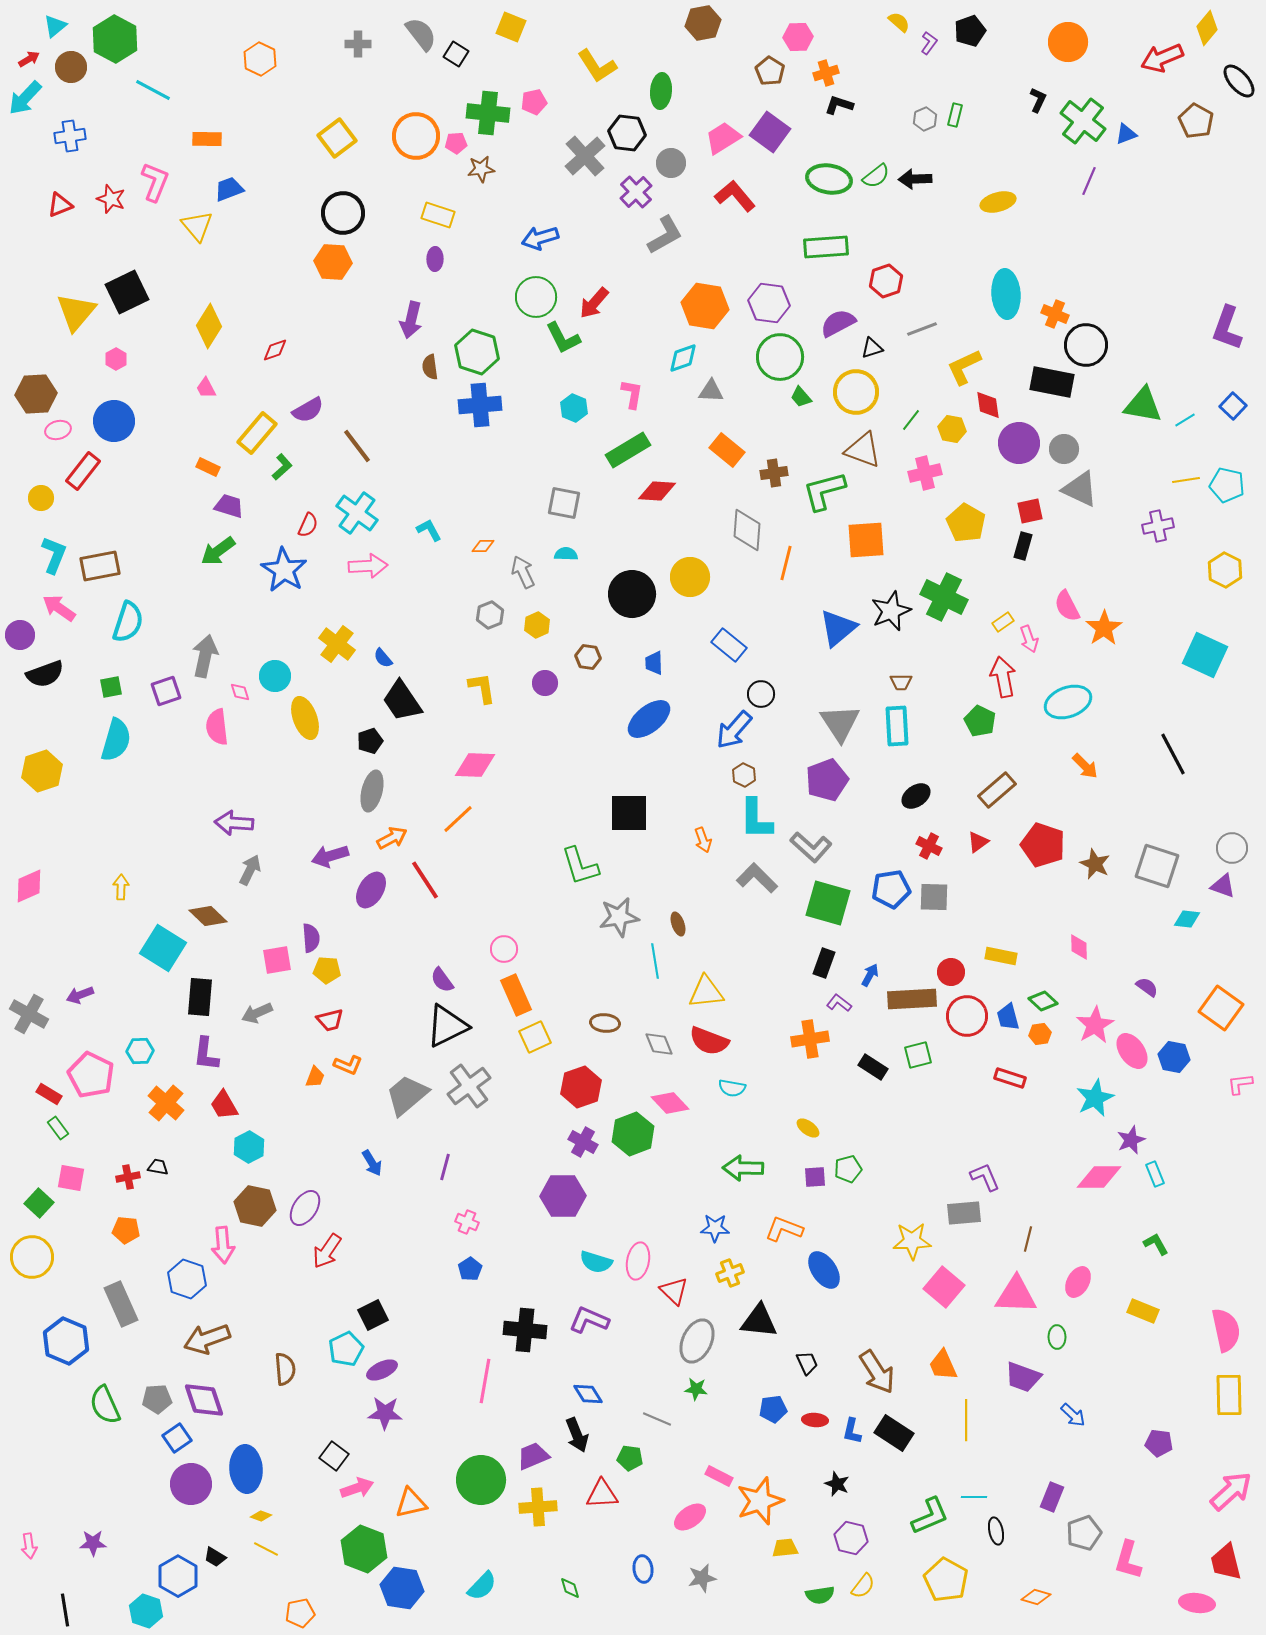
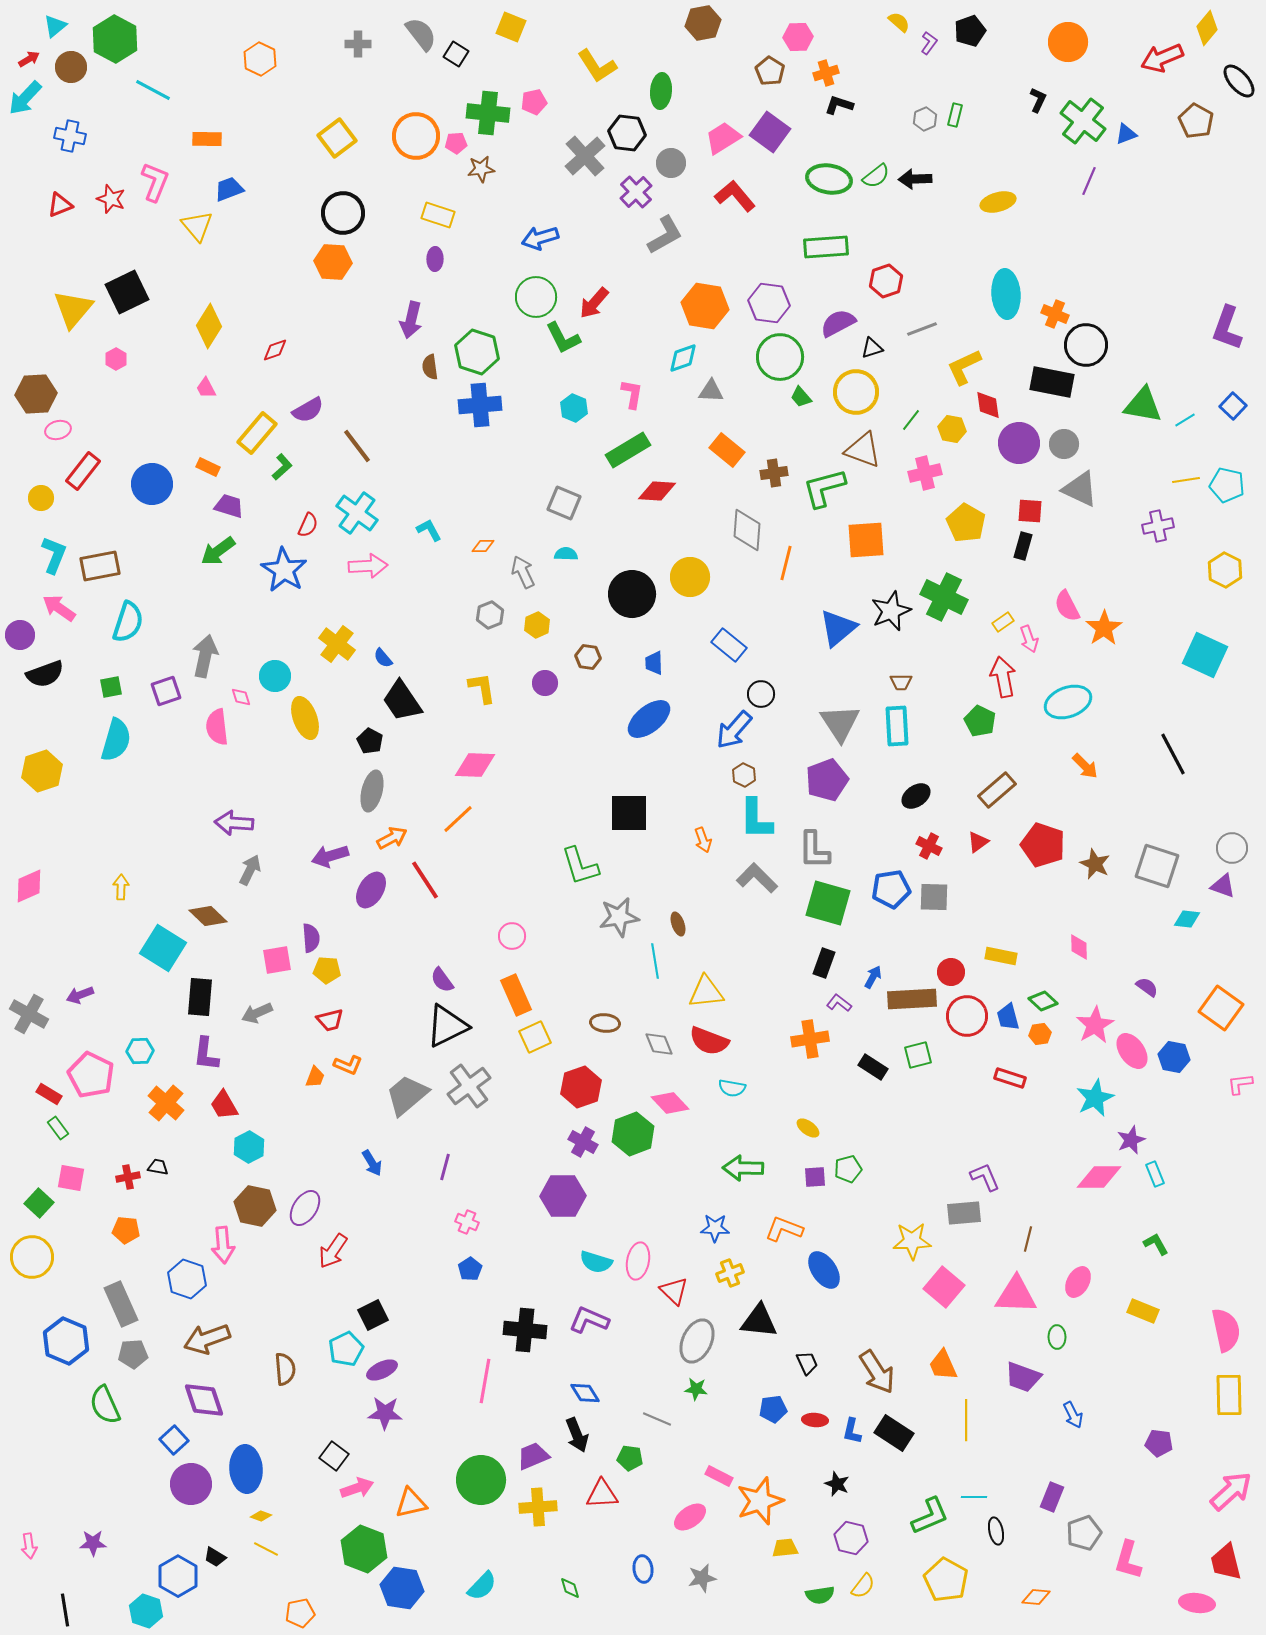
blue cross at (70, 136): rotated 20 degrees clockwise
yellow triangle at (76, 312): moved 3 px left, 3 px up
blue circle at (114, 421): moved 38 px right, 63 px down
gray circle at (1064, 449): moved 5 px up
green L-shape at (824, 491): moved 3 px up
gray square at (564, 503): rotated 12 degrees clockwise
red square at (1030, 511): rotated 16 degrees clockwise
pink diamond at (240, 692): moved 1 px right, 5 px down
black pentagon at (370, 741): rotated 25 degrees counterclockwise
gray L-shape at (811, 847): moved 3 px right, 3 px down; rotated 48 degrees clockwise
pink circle at (504, 949): moved 8 px right, 13 px up
blue arrow at (870, 975): moved 3 px right, 2 px down
red arrow at (327, 1251): moved 6 px right
blue diamond at (588, 1394): moved 3 px left, 1 px up
gray pentagon at (157, 1399): moved 24 px left, 45 px up
blue arrow at (1073, 1415): rotated 20 degrees clockwise
blue square at (177, 1438): moved 3 px left, 2 px down; rotated 8 degrees counterclockwise
orange diamond at (1036, 1597): rotated 12 degrees counterclockwise
